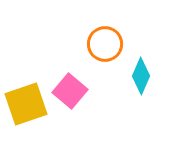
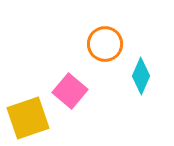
yellow square: moved 2 px right, 14 px down
